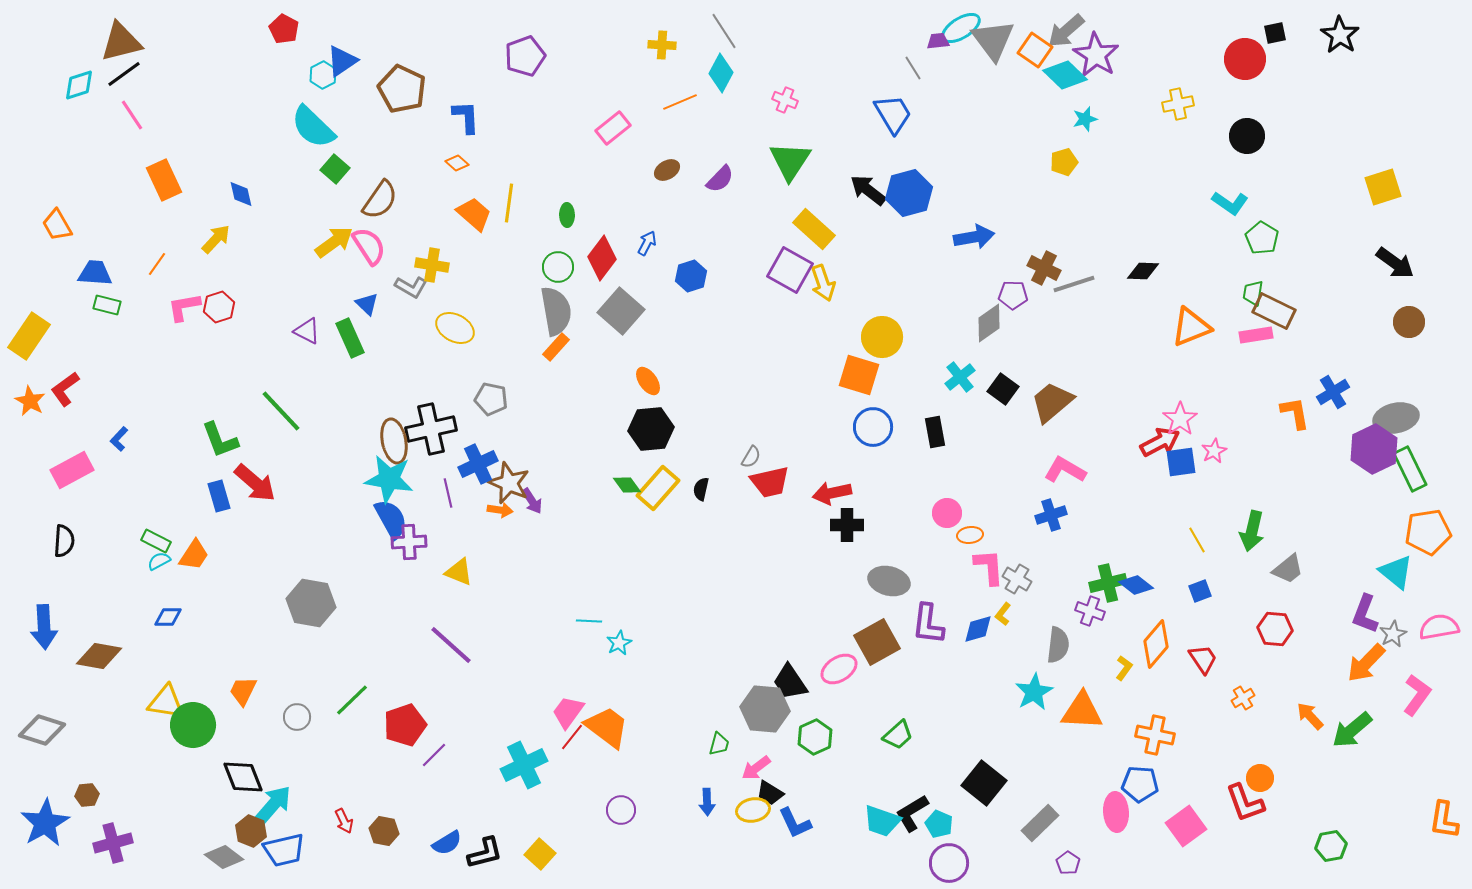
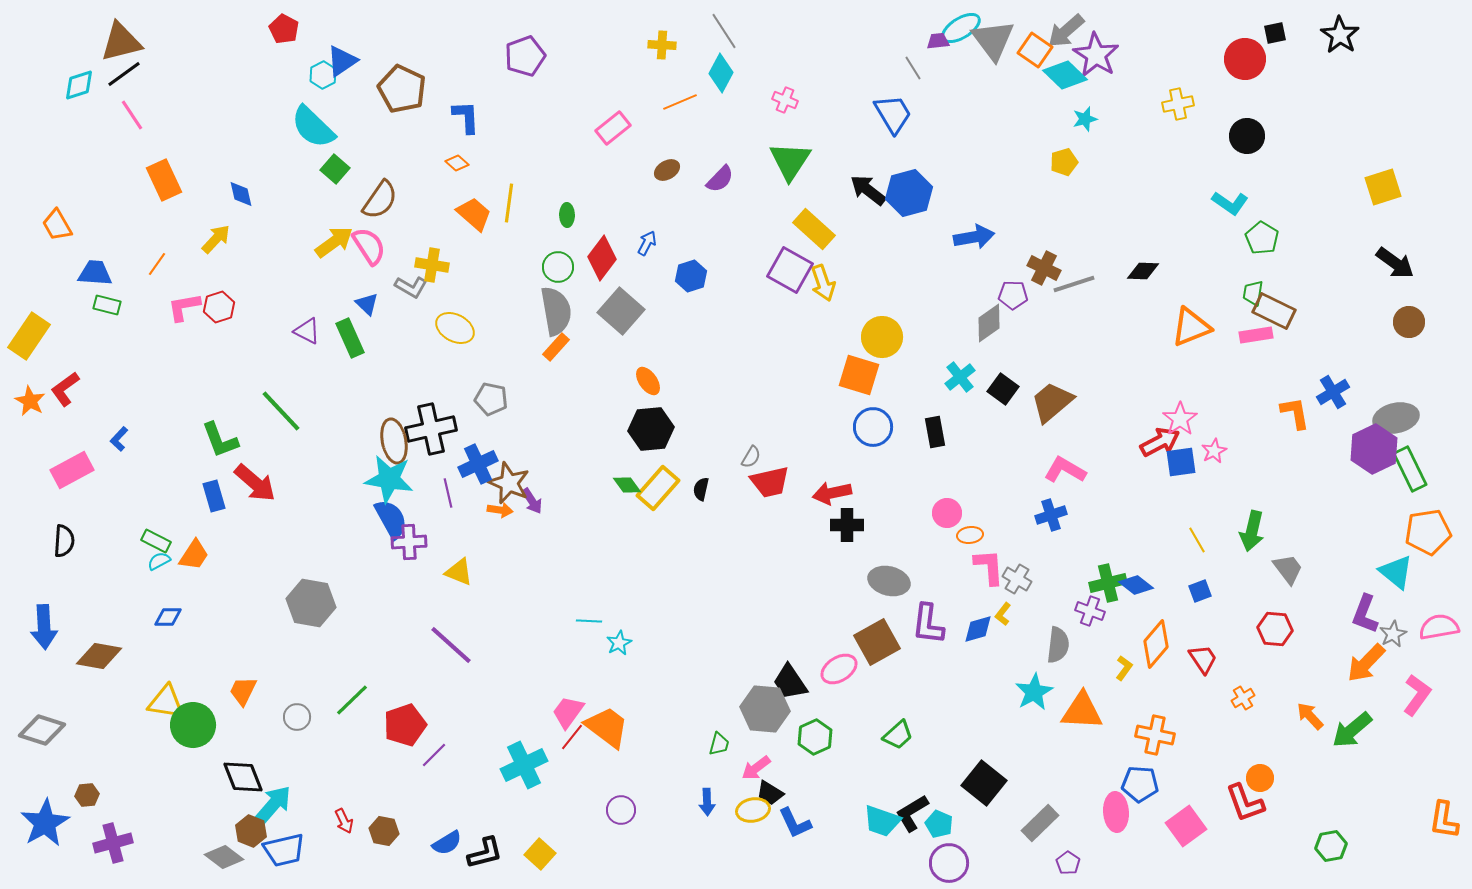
blue rectangle at (219, 496): moved 5 px left
gray trapezoid at (1288, 569): rotated 88 degrees counterclockwise
